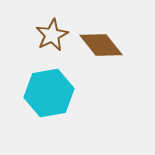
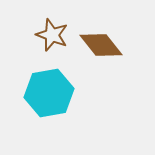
brown star: rotated 24 degrees counterclockwise
